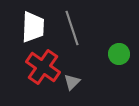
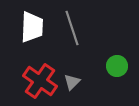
white trapezoid: moved 1 px left
green circle: moved 2 px left, 12 px down
red cross: moved 3 px left, 14 px down
